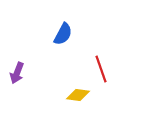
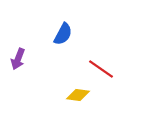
red line: rotated 36 degrees counterclockwise
purple arrow: moved 1 px right, 14 px up
